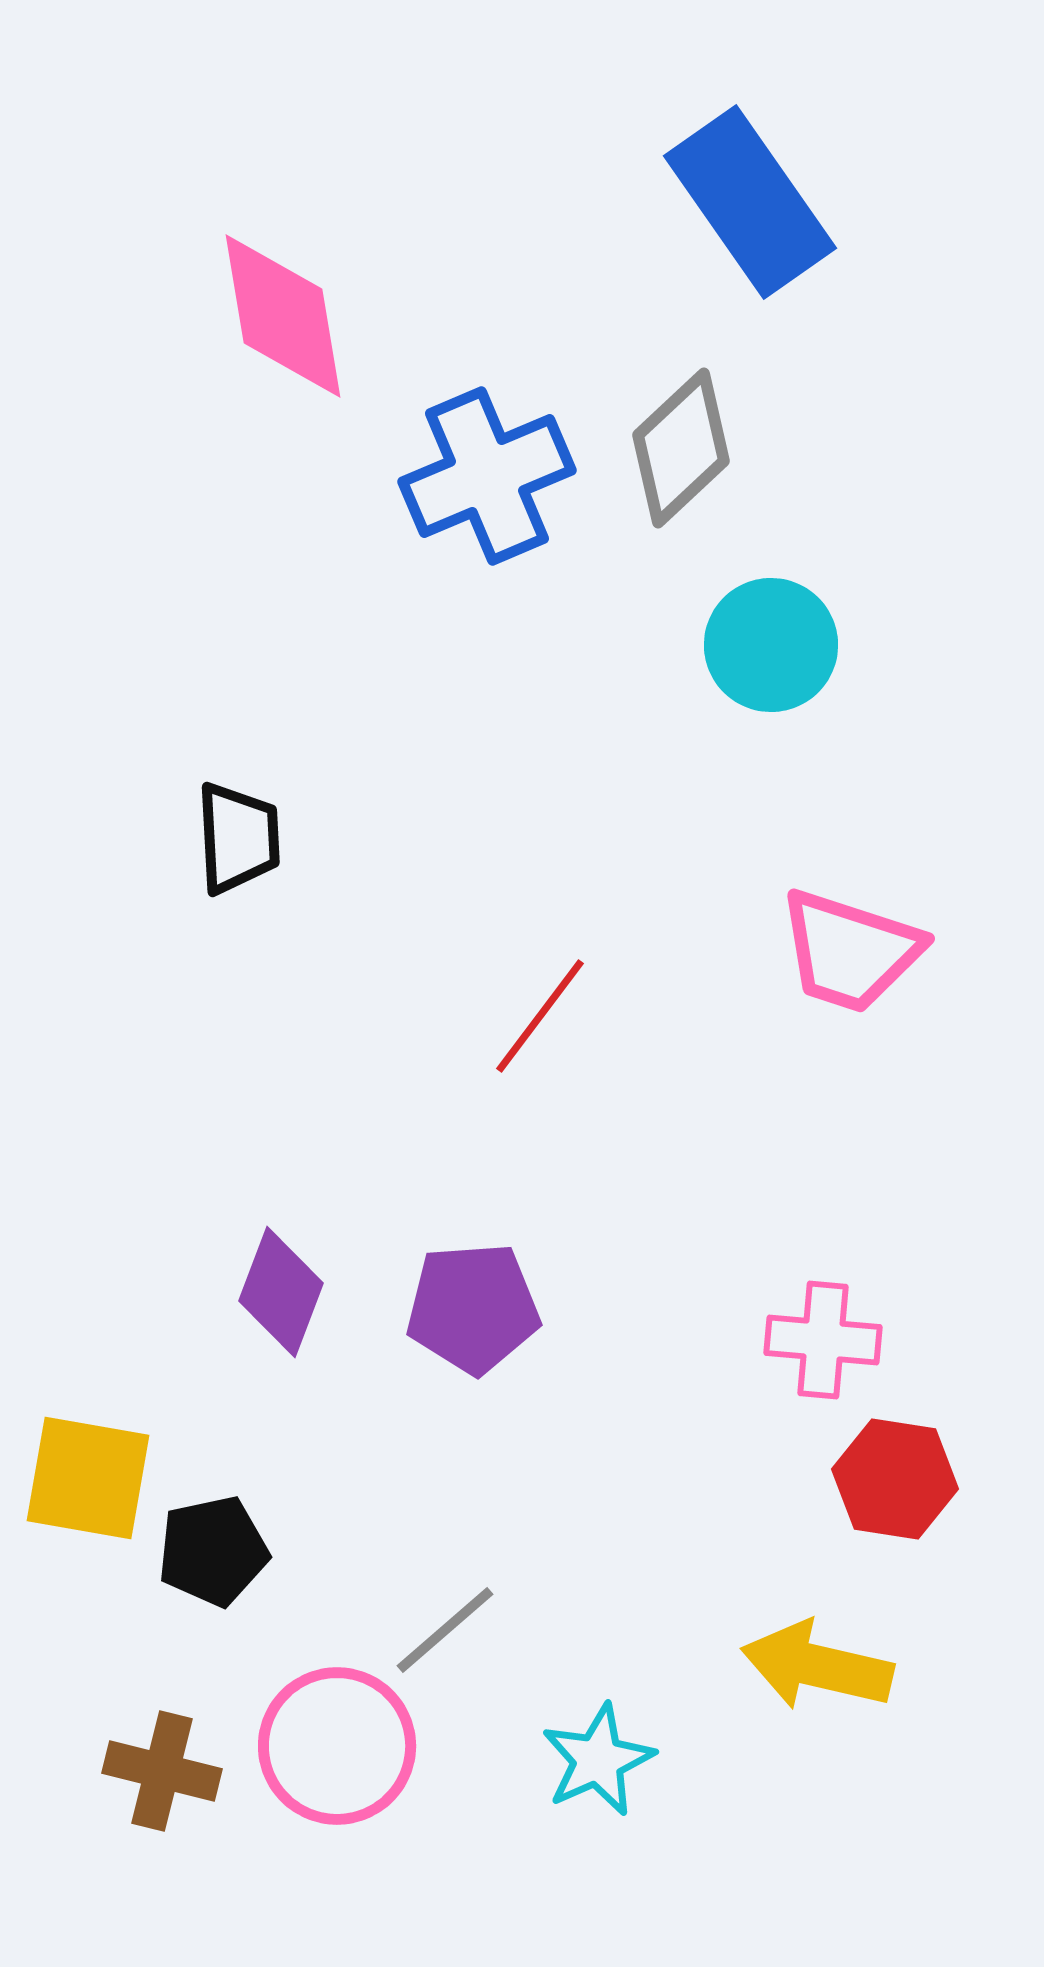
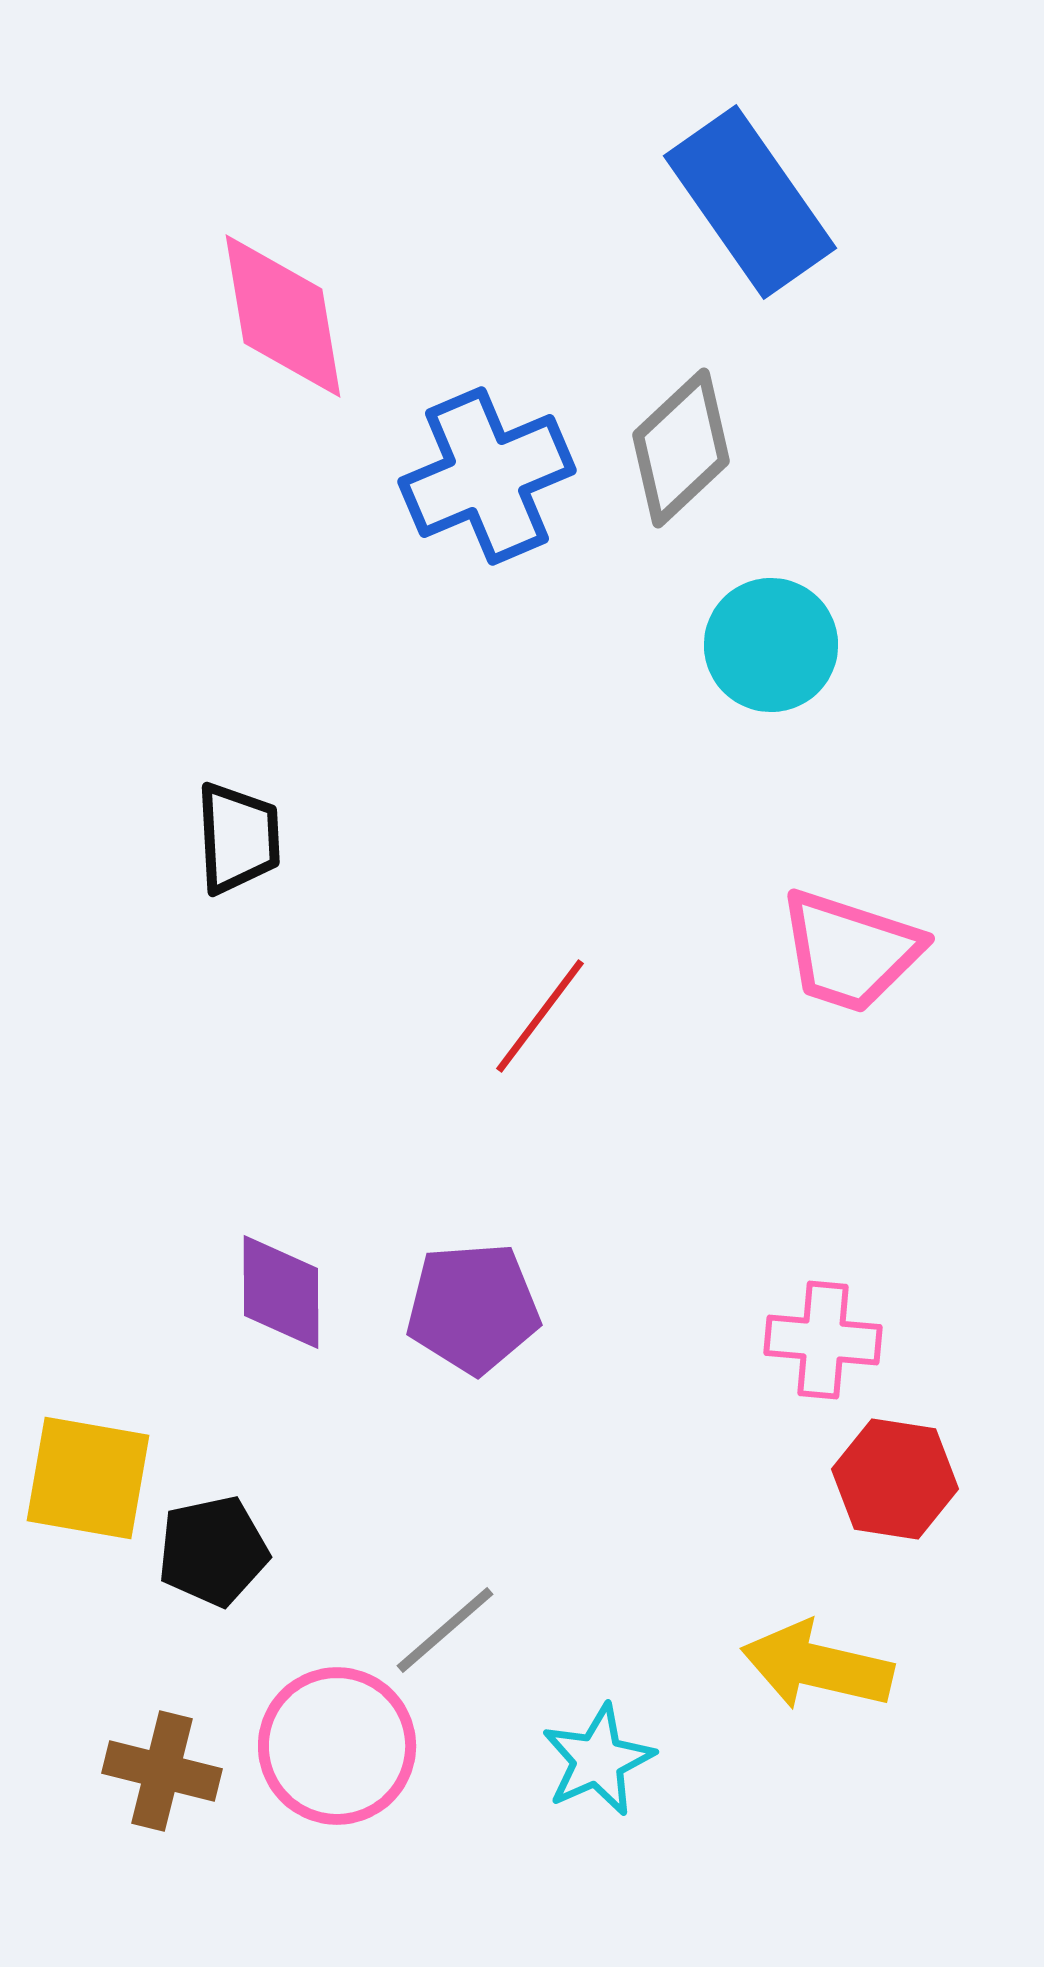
purple diamond: rotated 21 degrees counterclockwise
